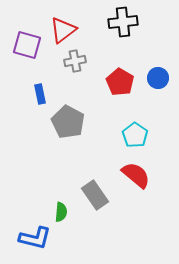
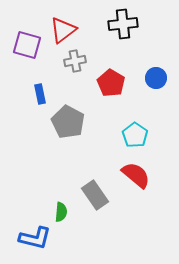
black cross: moved 2 px down
blue circle: moved 2 px left
red pentagon: moved 9 px left, 1 px down
